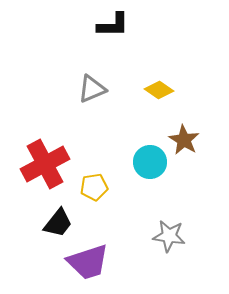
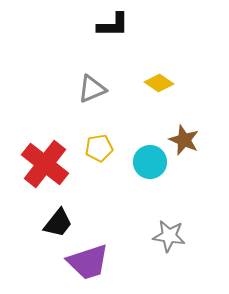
yellow diamond: moved 7 px up
brown star: rotated 8 degrees counterclockwise
red cross: rotated 24 degrees counterclockwise
yellow pentagon: moved 5 px right, 39 px up
